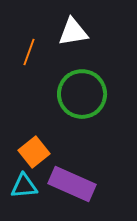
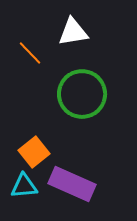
orange line: moved 1 px right, 1 px down; rotated 64 degrees counterclockwise
